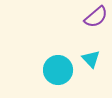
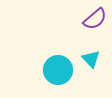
purple semicircle: moved 1 px left, 2 px down
